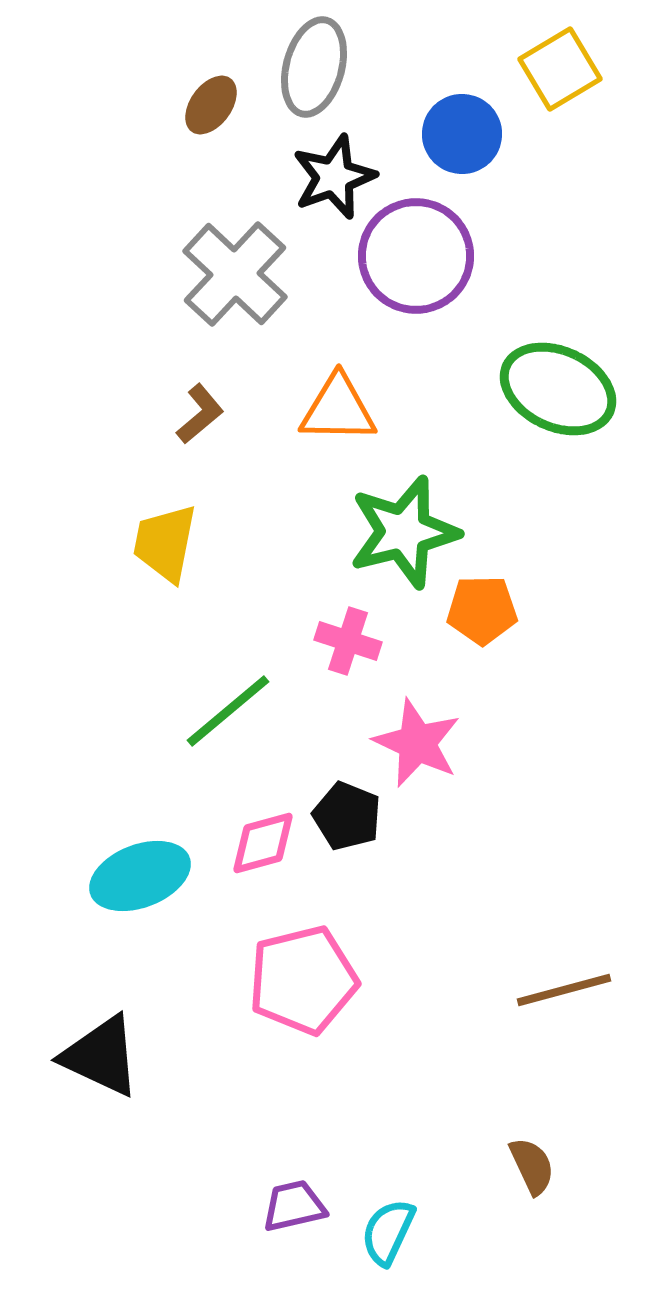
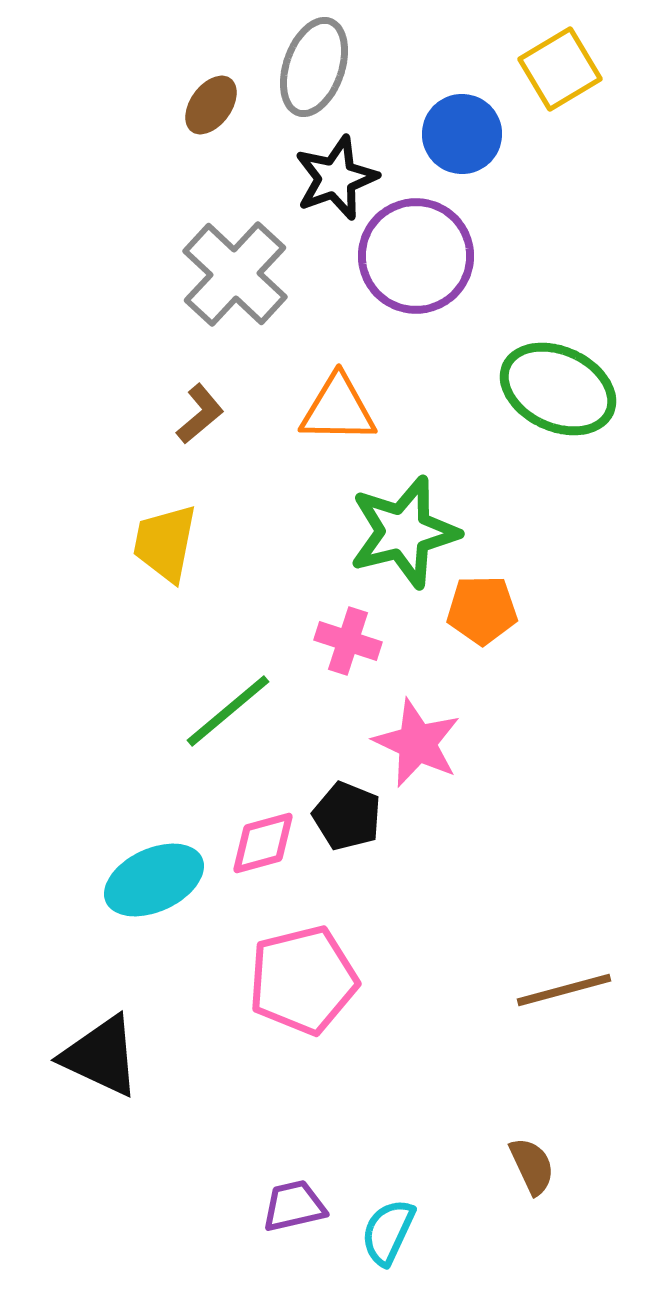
gray ellipse: rotated 4 degrees clockwise
black star: moved 2 px right, 1 px down
cyan ellipse: moved 14 px right, 4 px down; rotated 4 degrees counterclockwise
